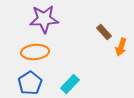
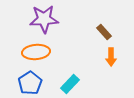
orange arrow: moved 10 px left, 10 px down; rotated 18 degrees counterclockwise
orange ellipse: moved 1 px right
